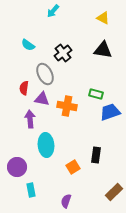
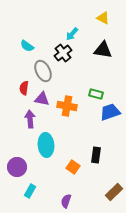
cyan arrow: moved 19 px right, 23 px down
cyan semicircle: moved 1 px left, 1 px down
gray ellipse: moved 2 px left, 3 px up
orange square: rotated 24 degrees counterclockwise
cyan rectangle: moved 1 px left, 1 px down; rotated 40 degrees clockwise
